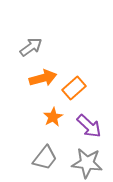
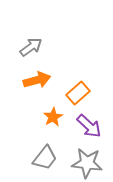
orange arrow: moved 6 px left, 2 px down
orange rectangle: moved 4 px right, 5 px down
